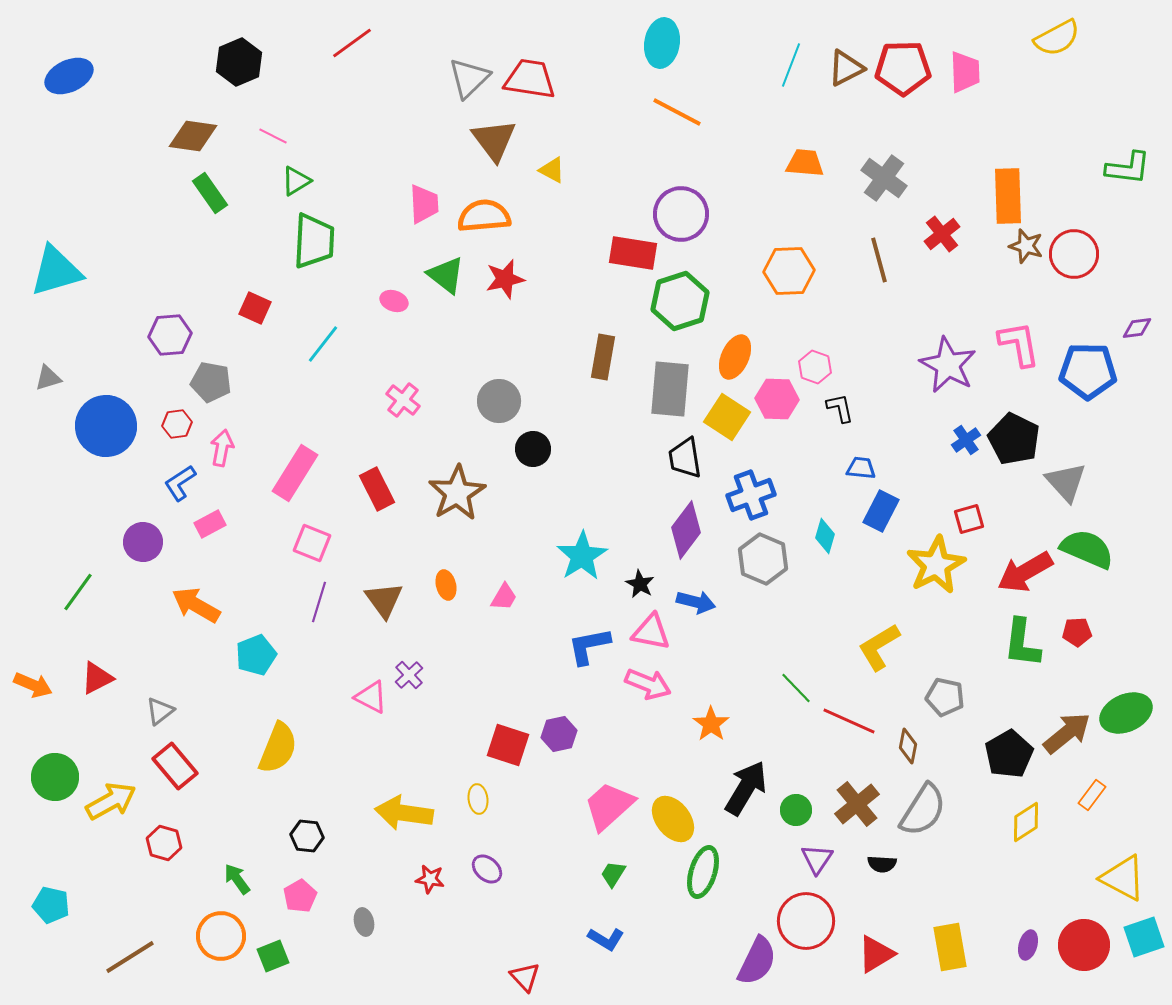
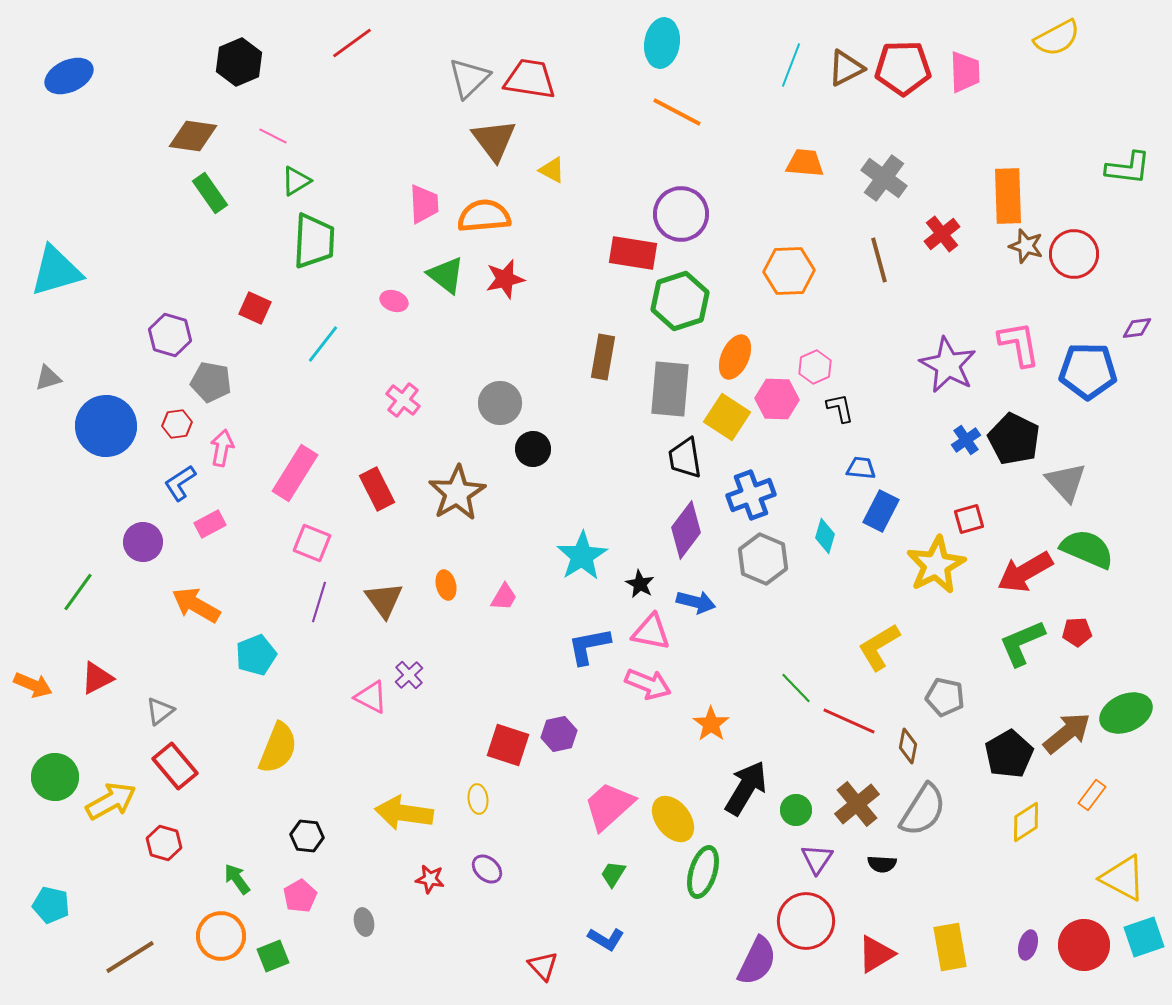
purple hexagon at (170, 335): rotated 21 degrees clockwise
pink hexagon at (815, 367): rotated 16 degrees clockwise
gray circle at (499, 401): moved 1 px right, 2 px down
green L-shape at (1022, 643): rotated 60 degrees clockwise
red triangle at (525, 977): moved 18 px right, 11 px up
